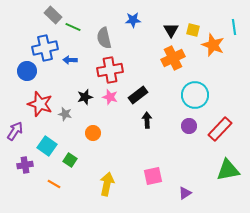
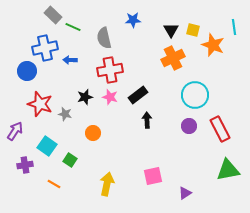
red rectangle: rotated 70 degrees counterclockwise
